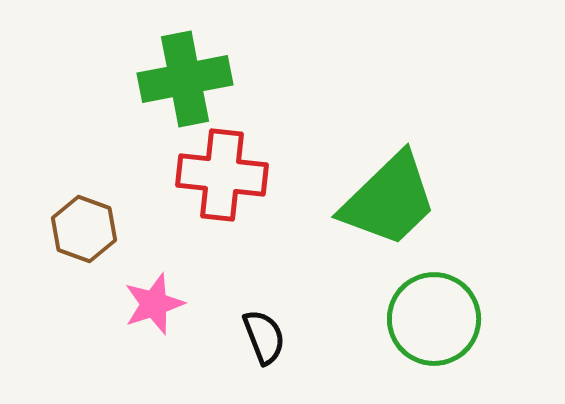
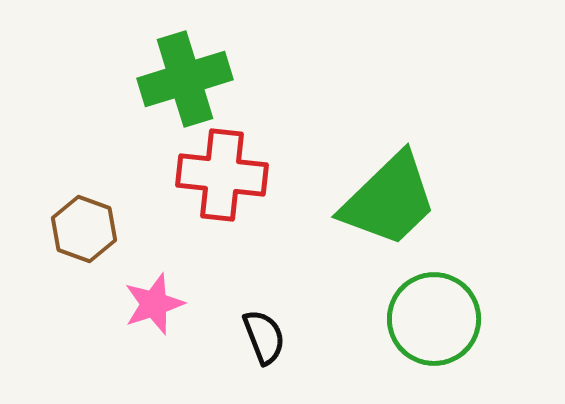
green cross: rotated 6 degrees counterclockwise
